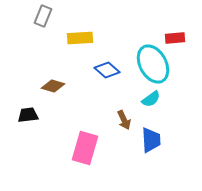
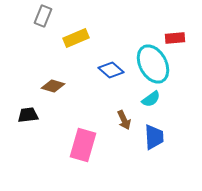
yellow rectangle: moved 4 px left; rotated 20 degrees counterclockwise
blue diamond: moved 4 px right
blue trapezoid: moved 3 px right, 3 px up
pink rectangle: moved 2 px left, 3 px up
